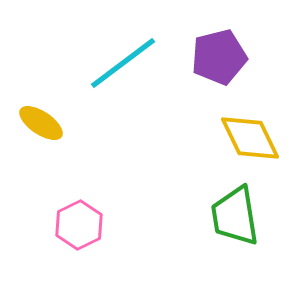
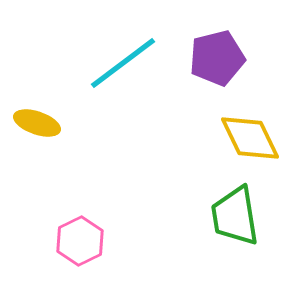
purple pentagon: moved 2 px left, 1 px down
yellow ellipse: moved 4 px left; rotated 15 degrees counterclockwise
pink hexagon: moved 1 px right, 16 px down
